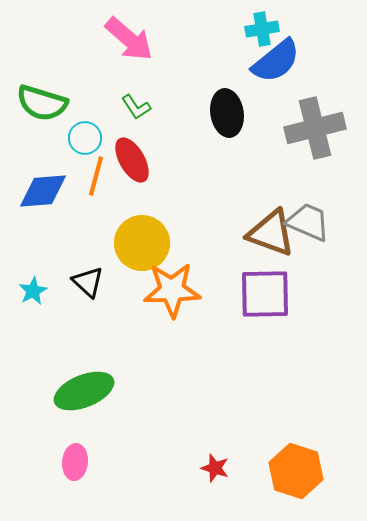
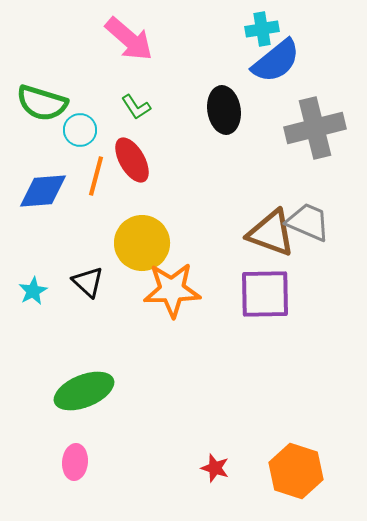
black ellipse: moved 3 px left, 3 px up
cyan circle: moved 5 px left, 8 px up
